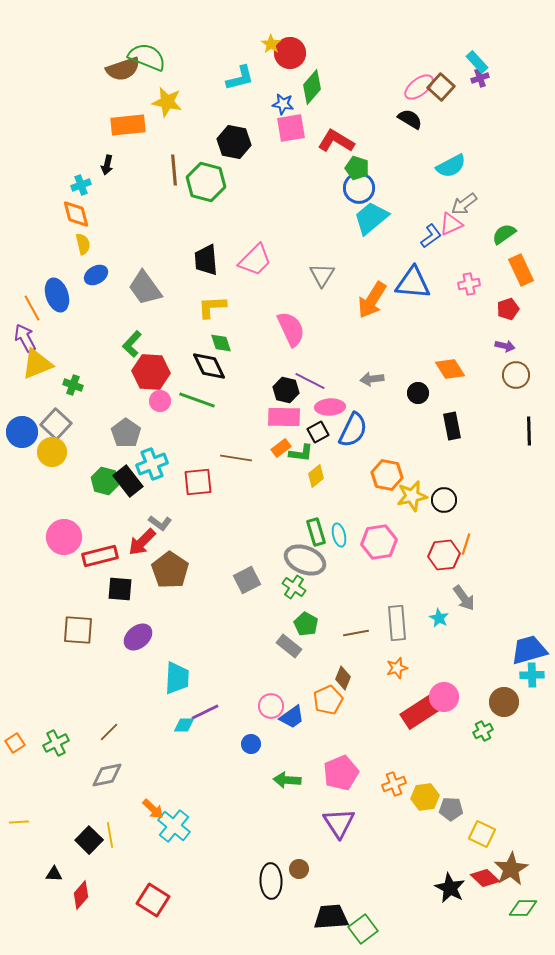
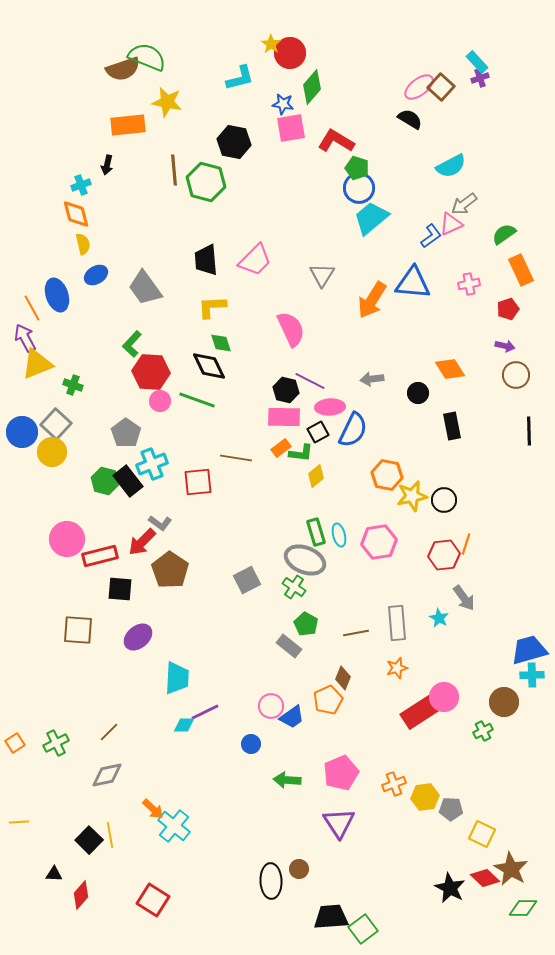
pink circle at (64, 537): moved 3 px right, 2 px down
brown star at (511, 869): rotated 12 degrees counterclockwise
